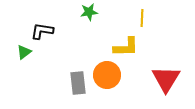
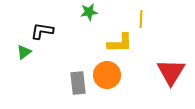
yellow line: moved 1 px left, 1 px down
yellow L-shape: moved 6 px left, 4 px up
red triangle: moved 5 px right, 7 px up
